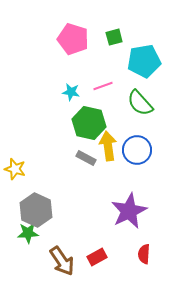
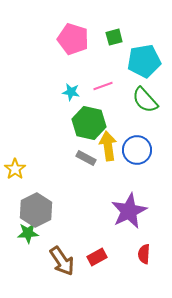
green semicircle: moved 5 px right, 3 px up
yellow star: rotated 20 degrees clockwise
gray hexagon: rotated 8 degrees clockwise
